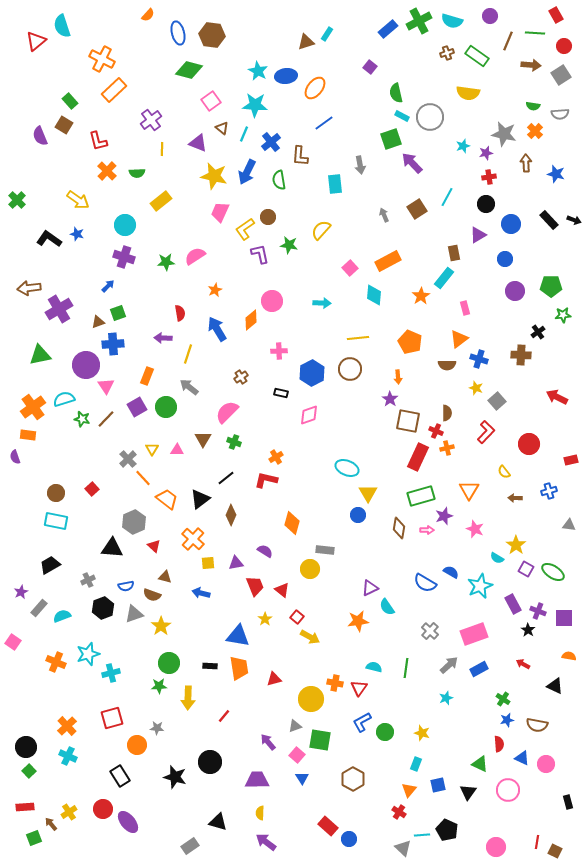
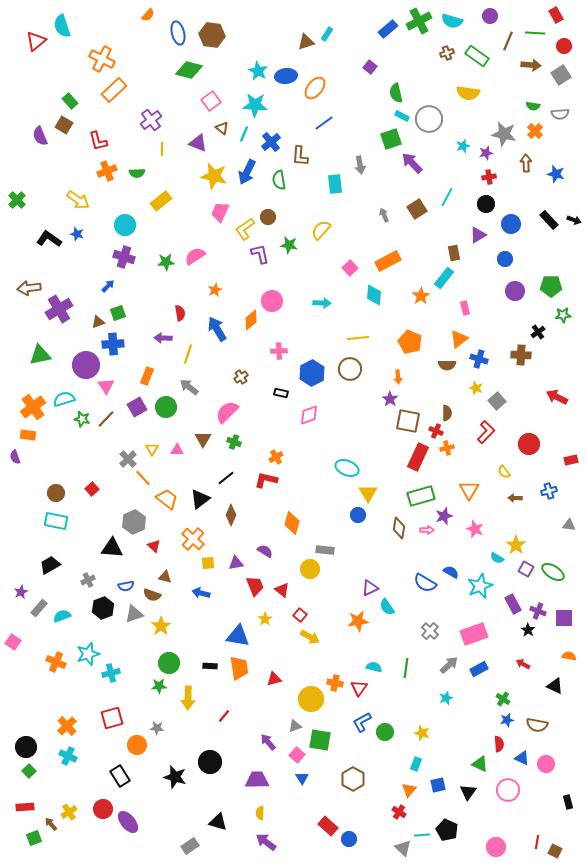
gray circle at (430, 117): moved 1 px left, 2 px down
orange cross at (107, 171): rotated 24 degrees clockwise
red square at (297, 617): moved 3 px right, 2 px up
